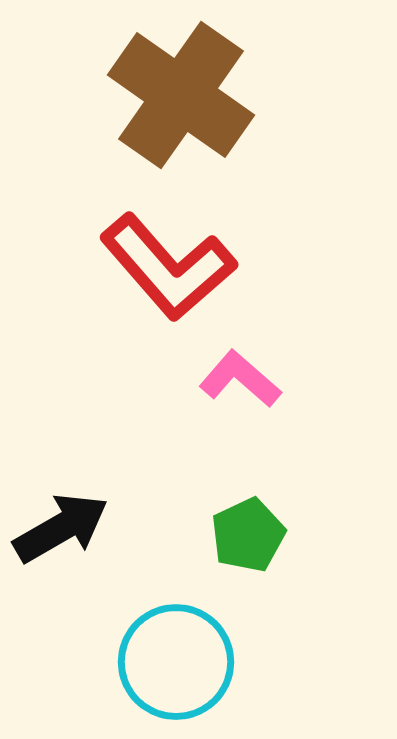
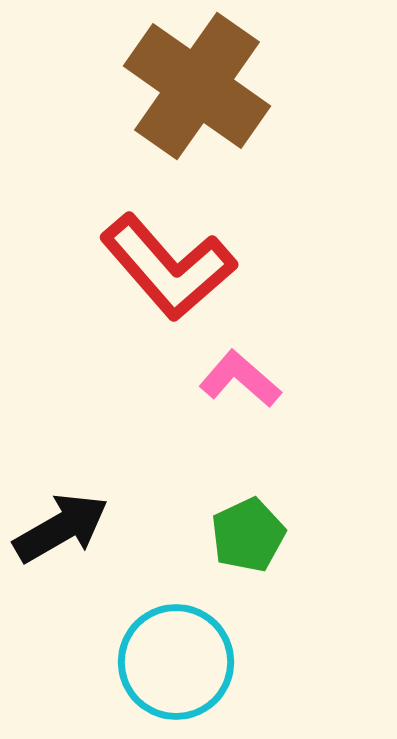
brown cross: moved 16 px right, 9 px up
